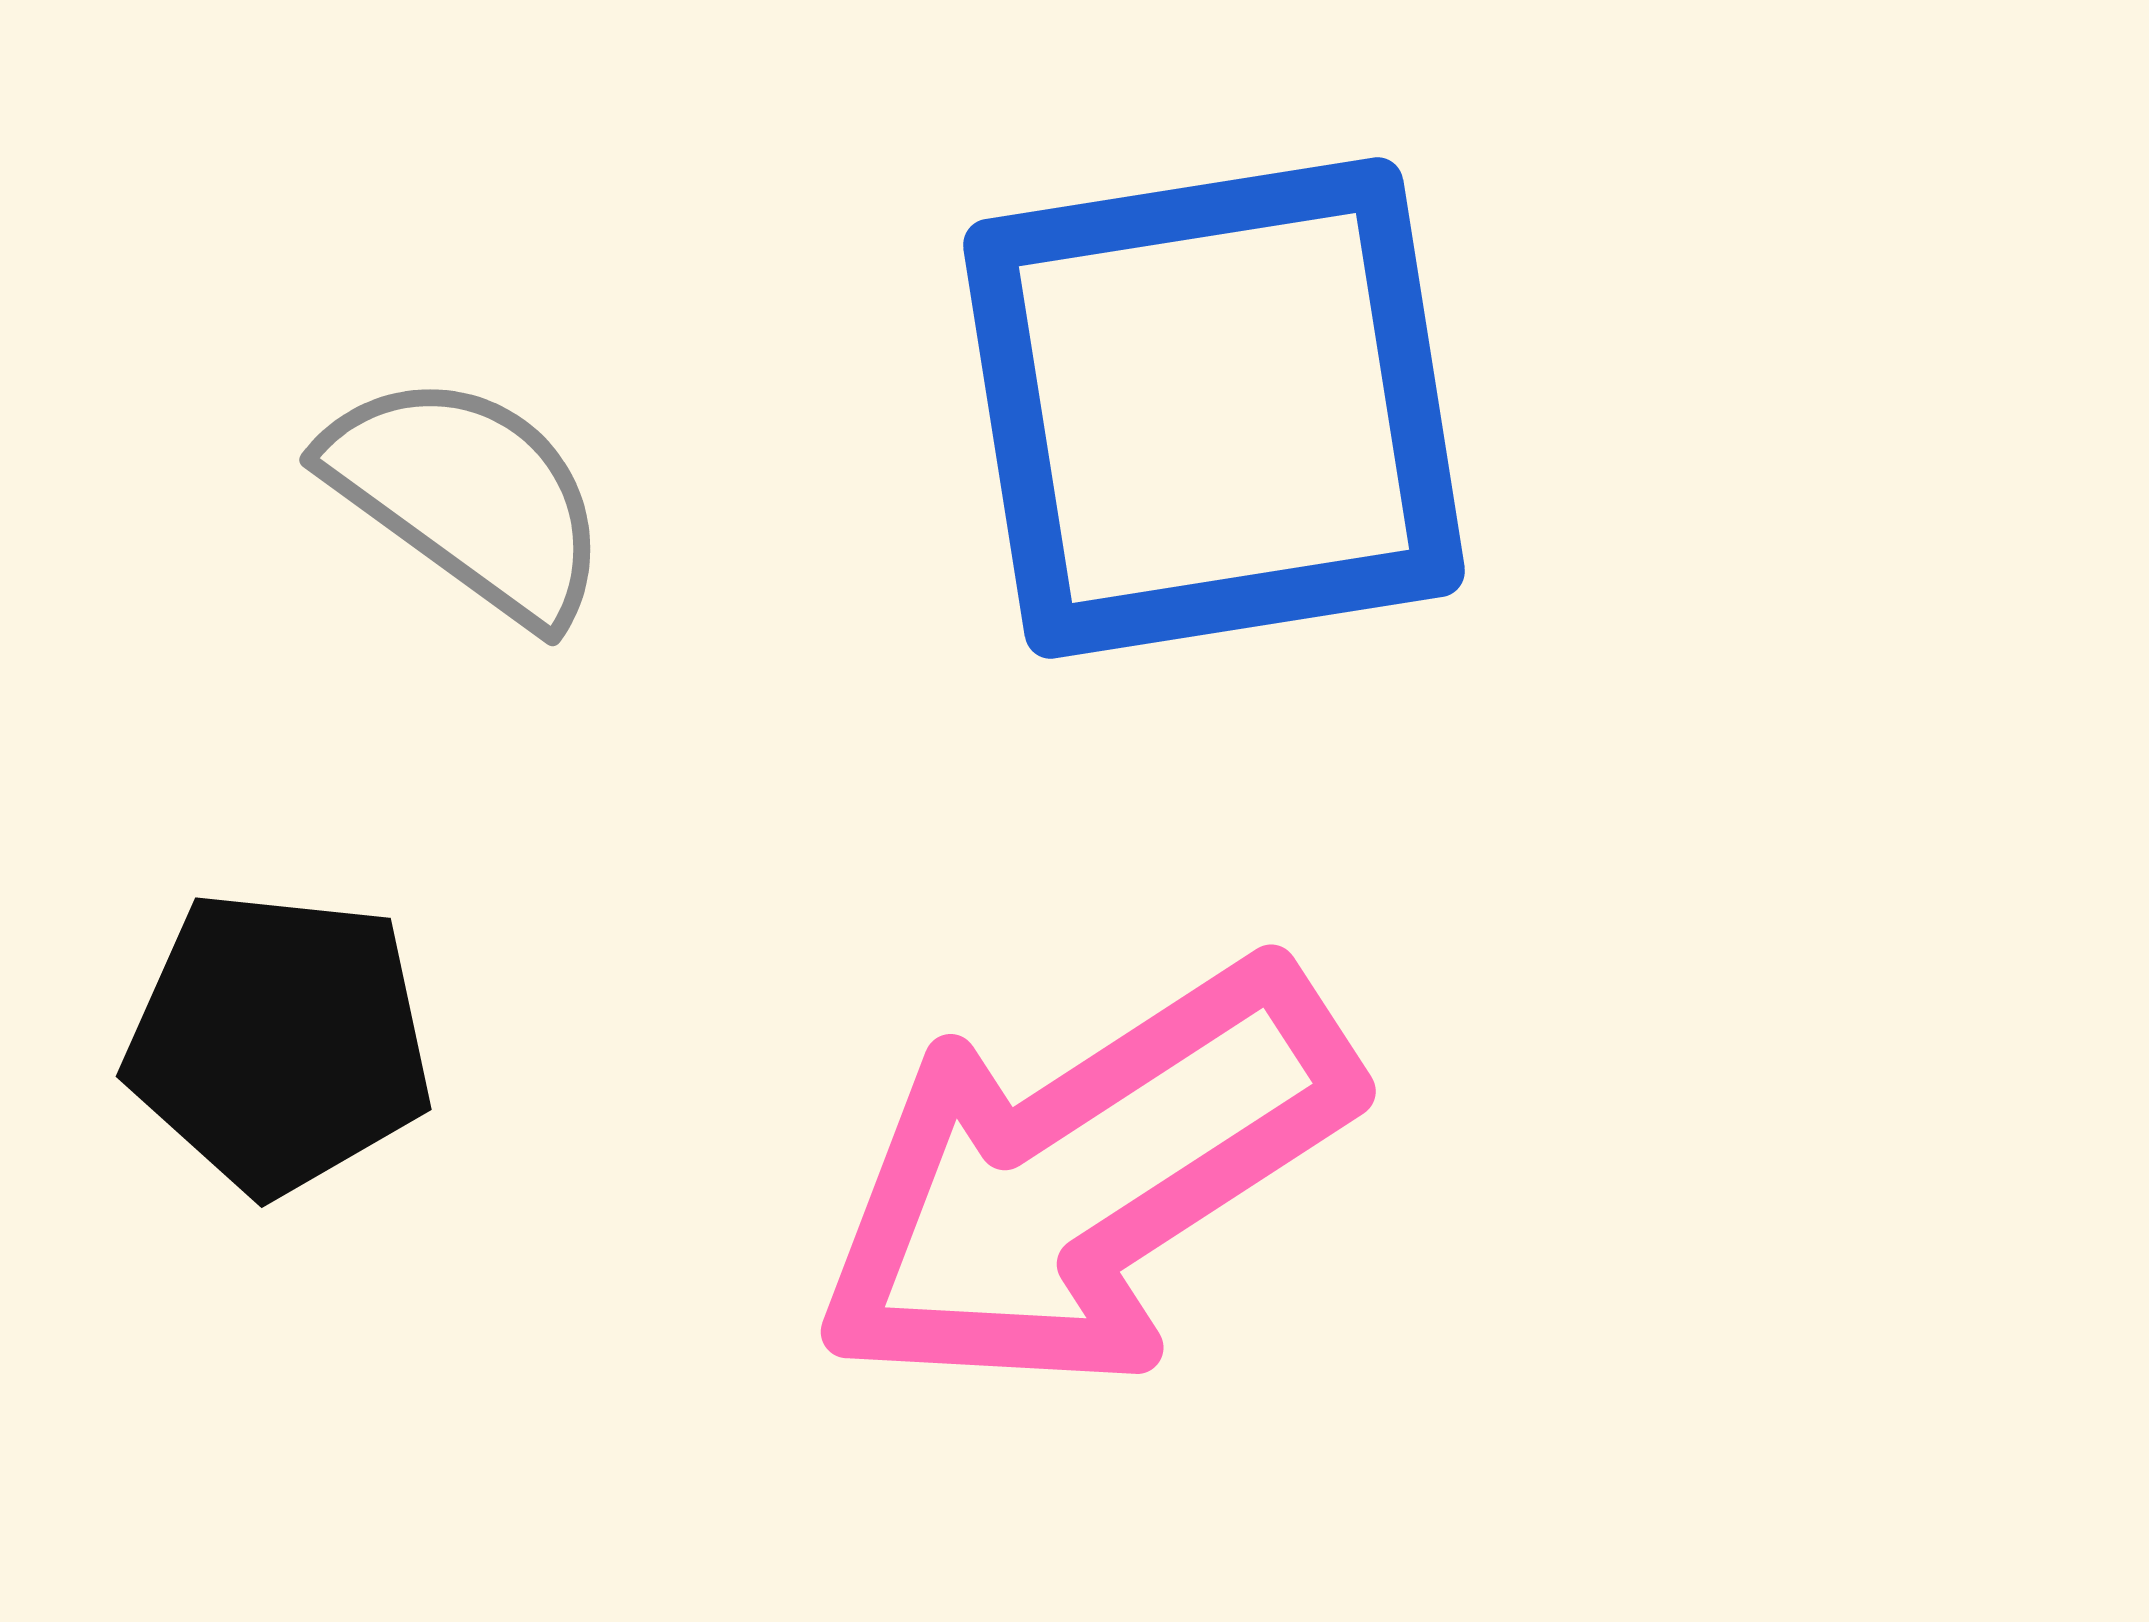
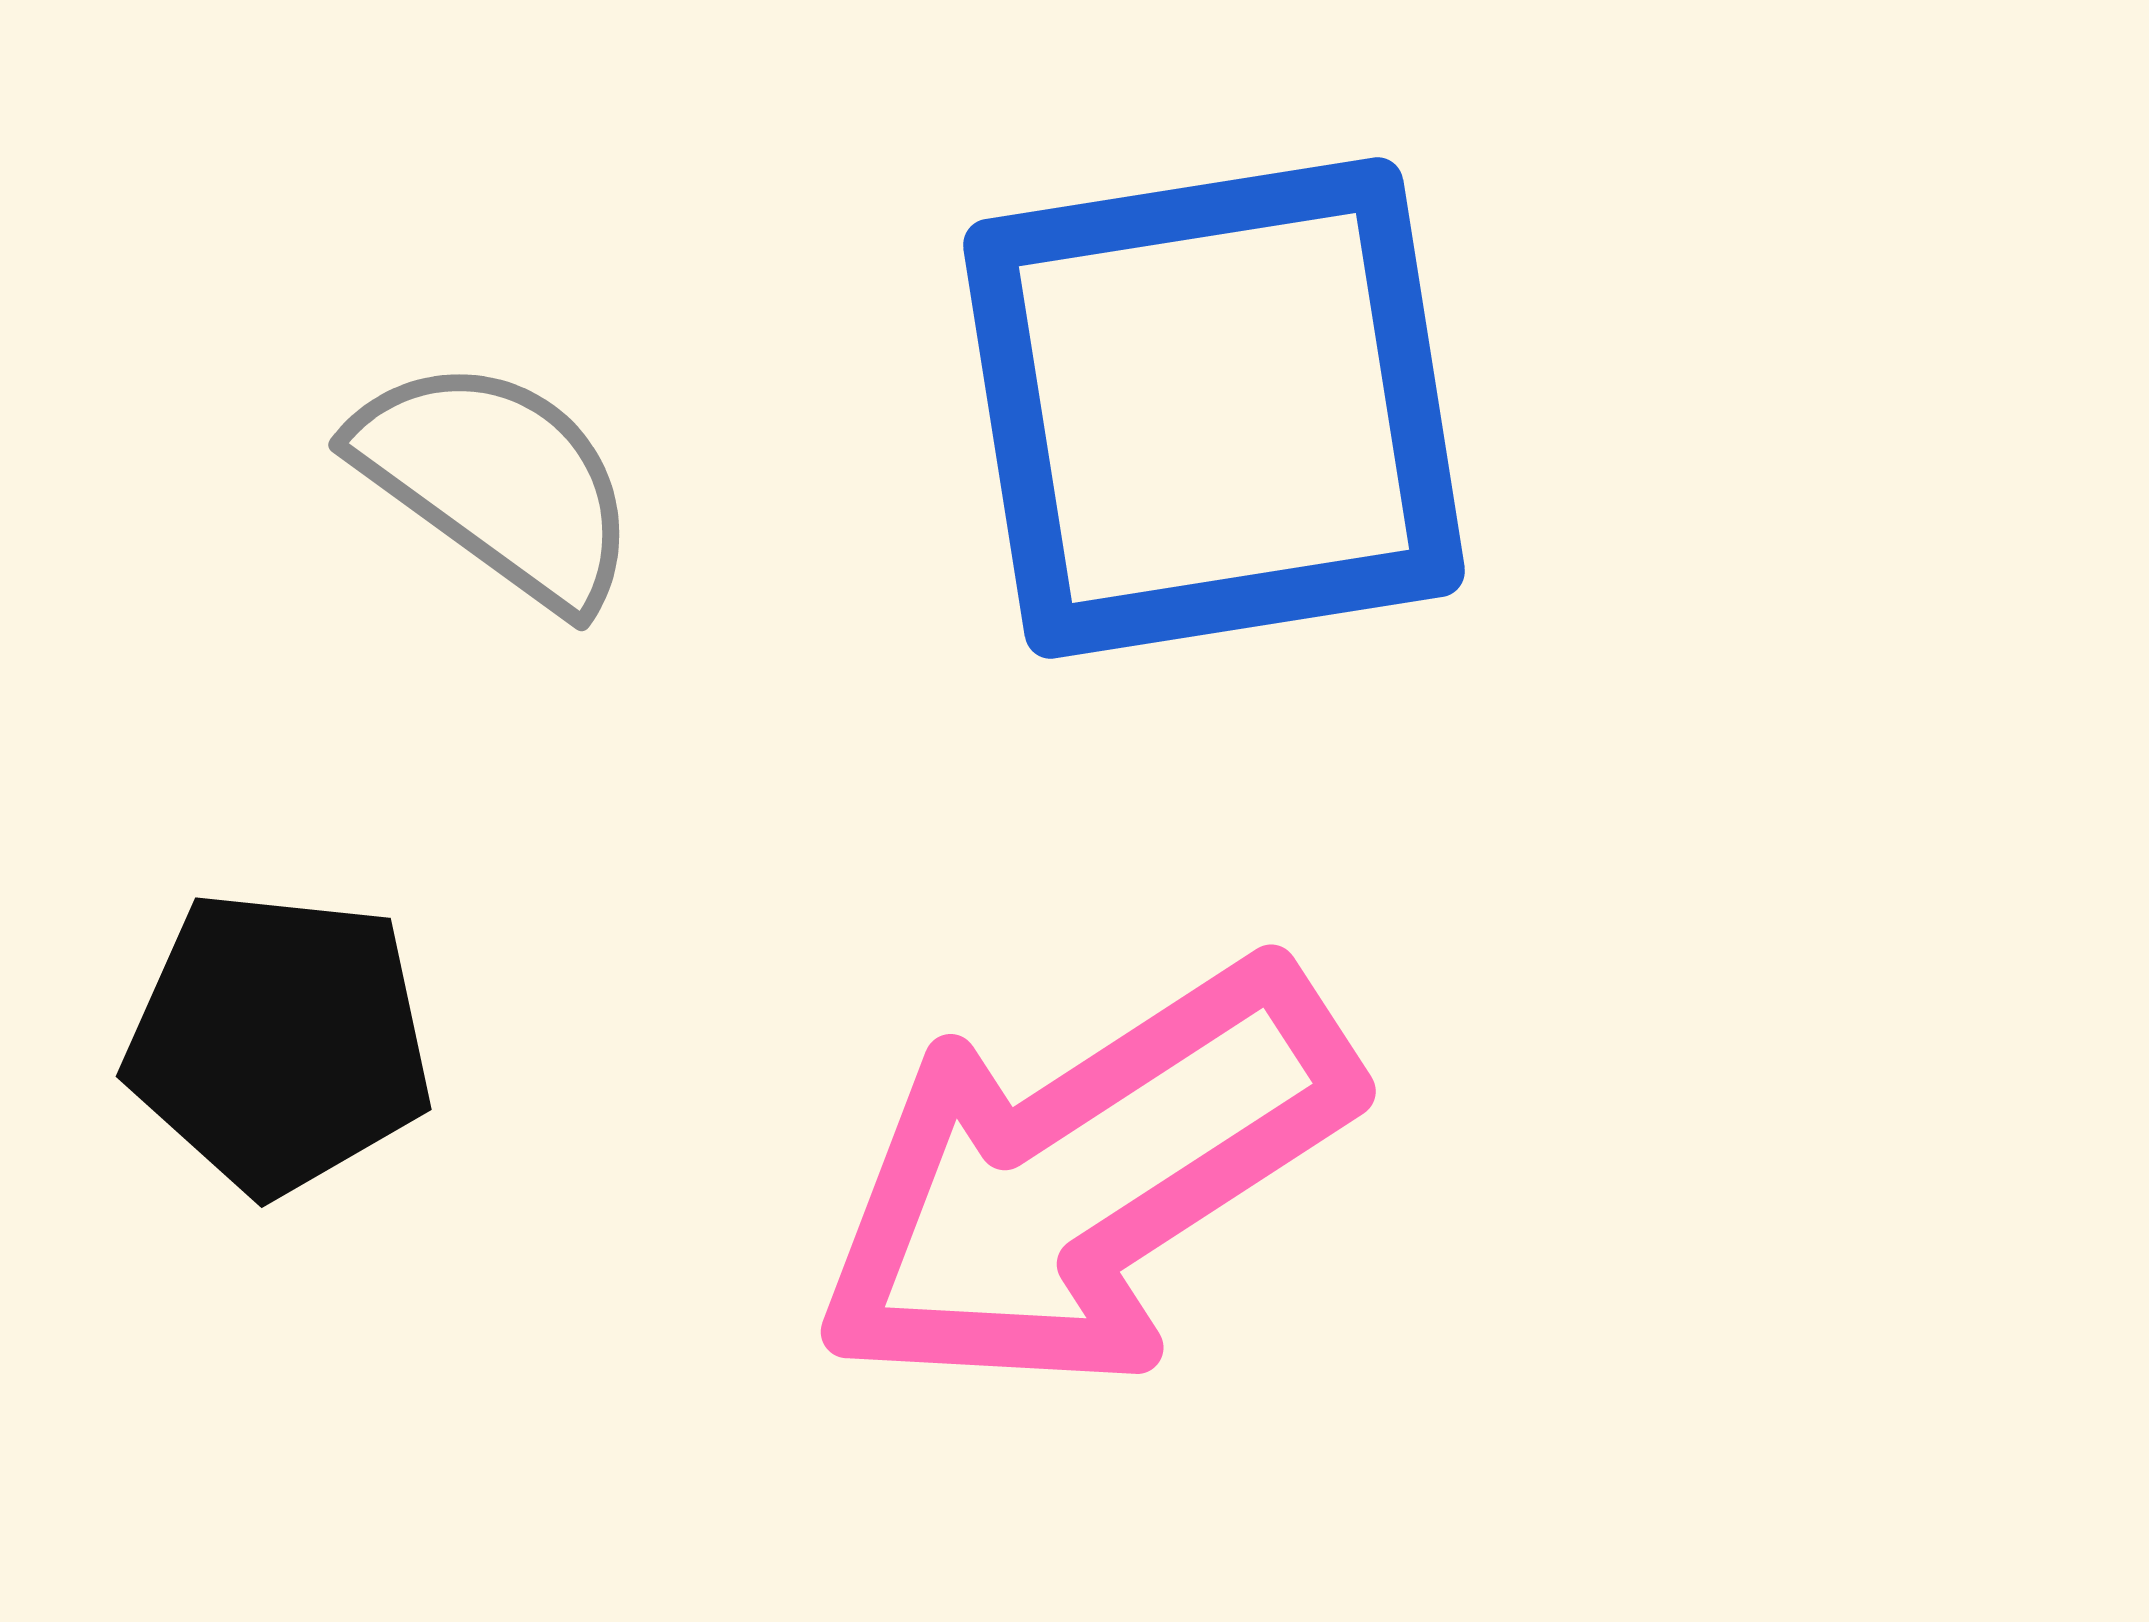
gray semicircle: moved 29 px right, 15 px up
